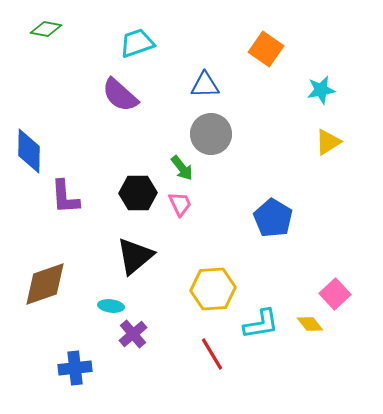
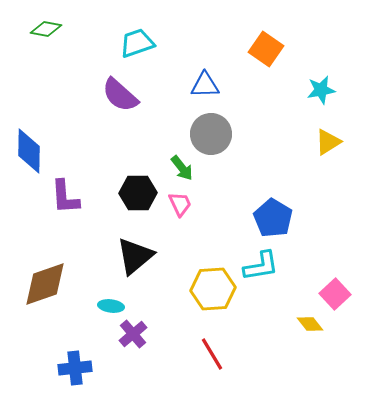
cyan L-shape: moved 58 px up
